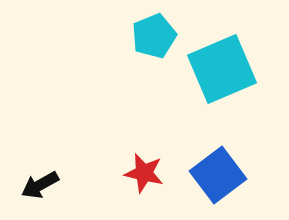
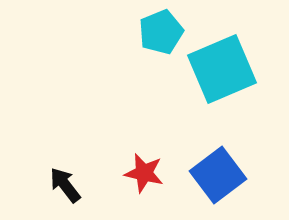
cyan pentagon: moved 7 px right, 4 px up
black arrow: moved 25 px right; rotated 81 degrees clockwise
